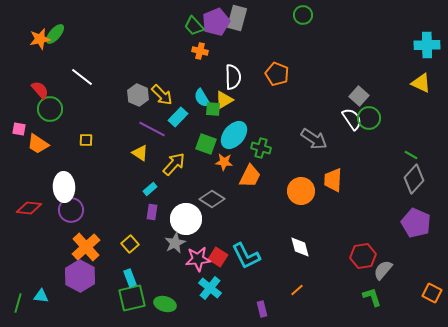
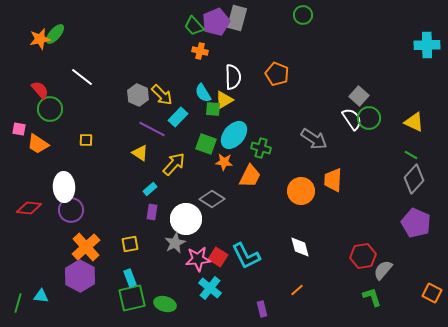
yellow triangle at (421, 83): moved 7 px left, 39 px down
cyan semicircle at (202, 98): moved 1 px right, 5 px up
yellow square at (130, 244): rotated 30 degrees clockwise
